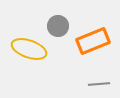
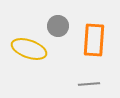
orange rectangle: moved 1 px right, 1 px up; rotated 64 degrees counterclockwise
gray line: moved 10 px left
